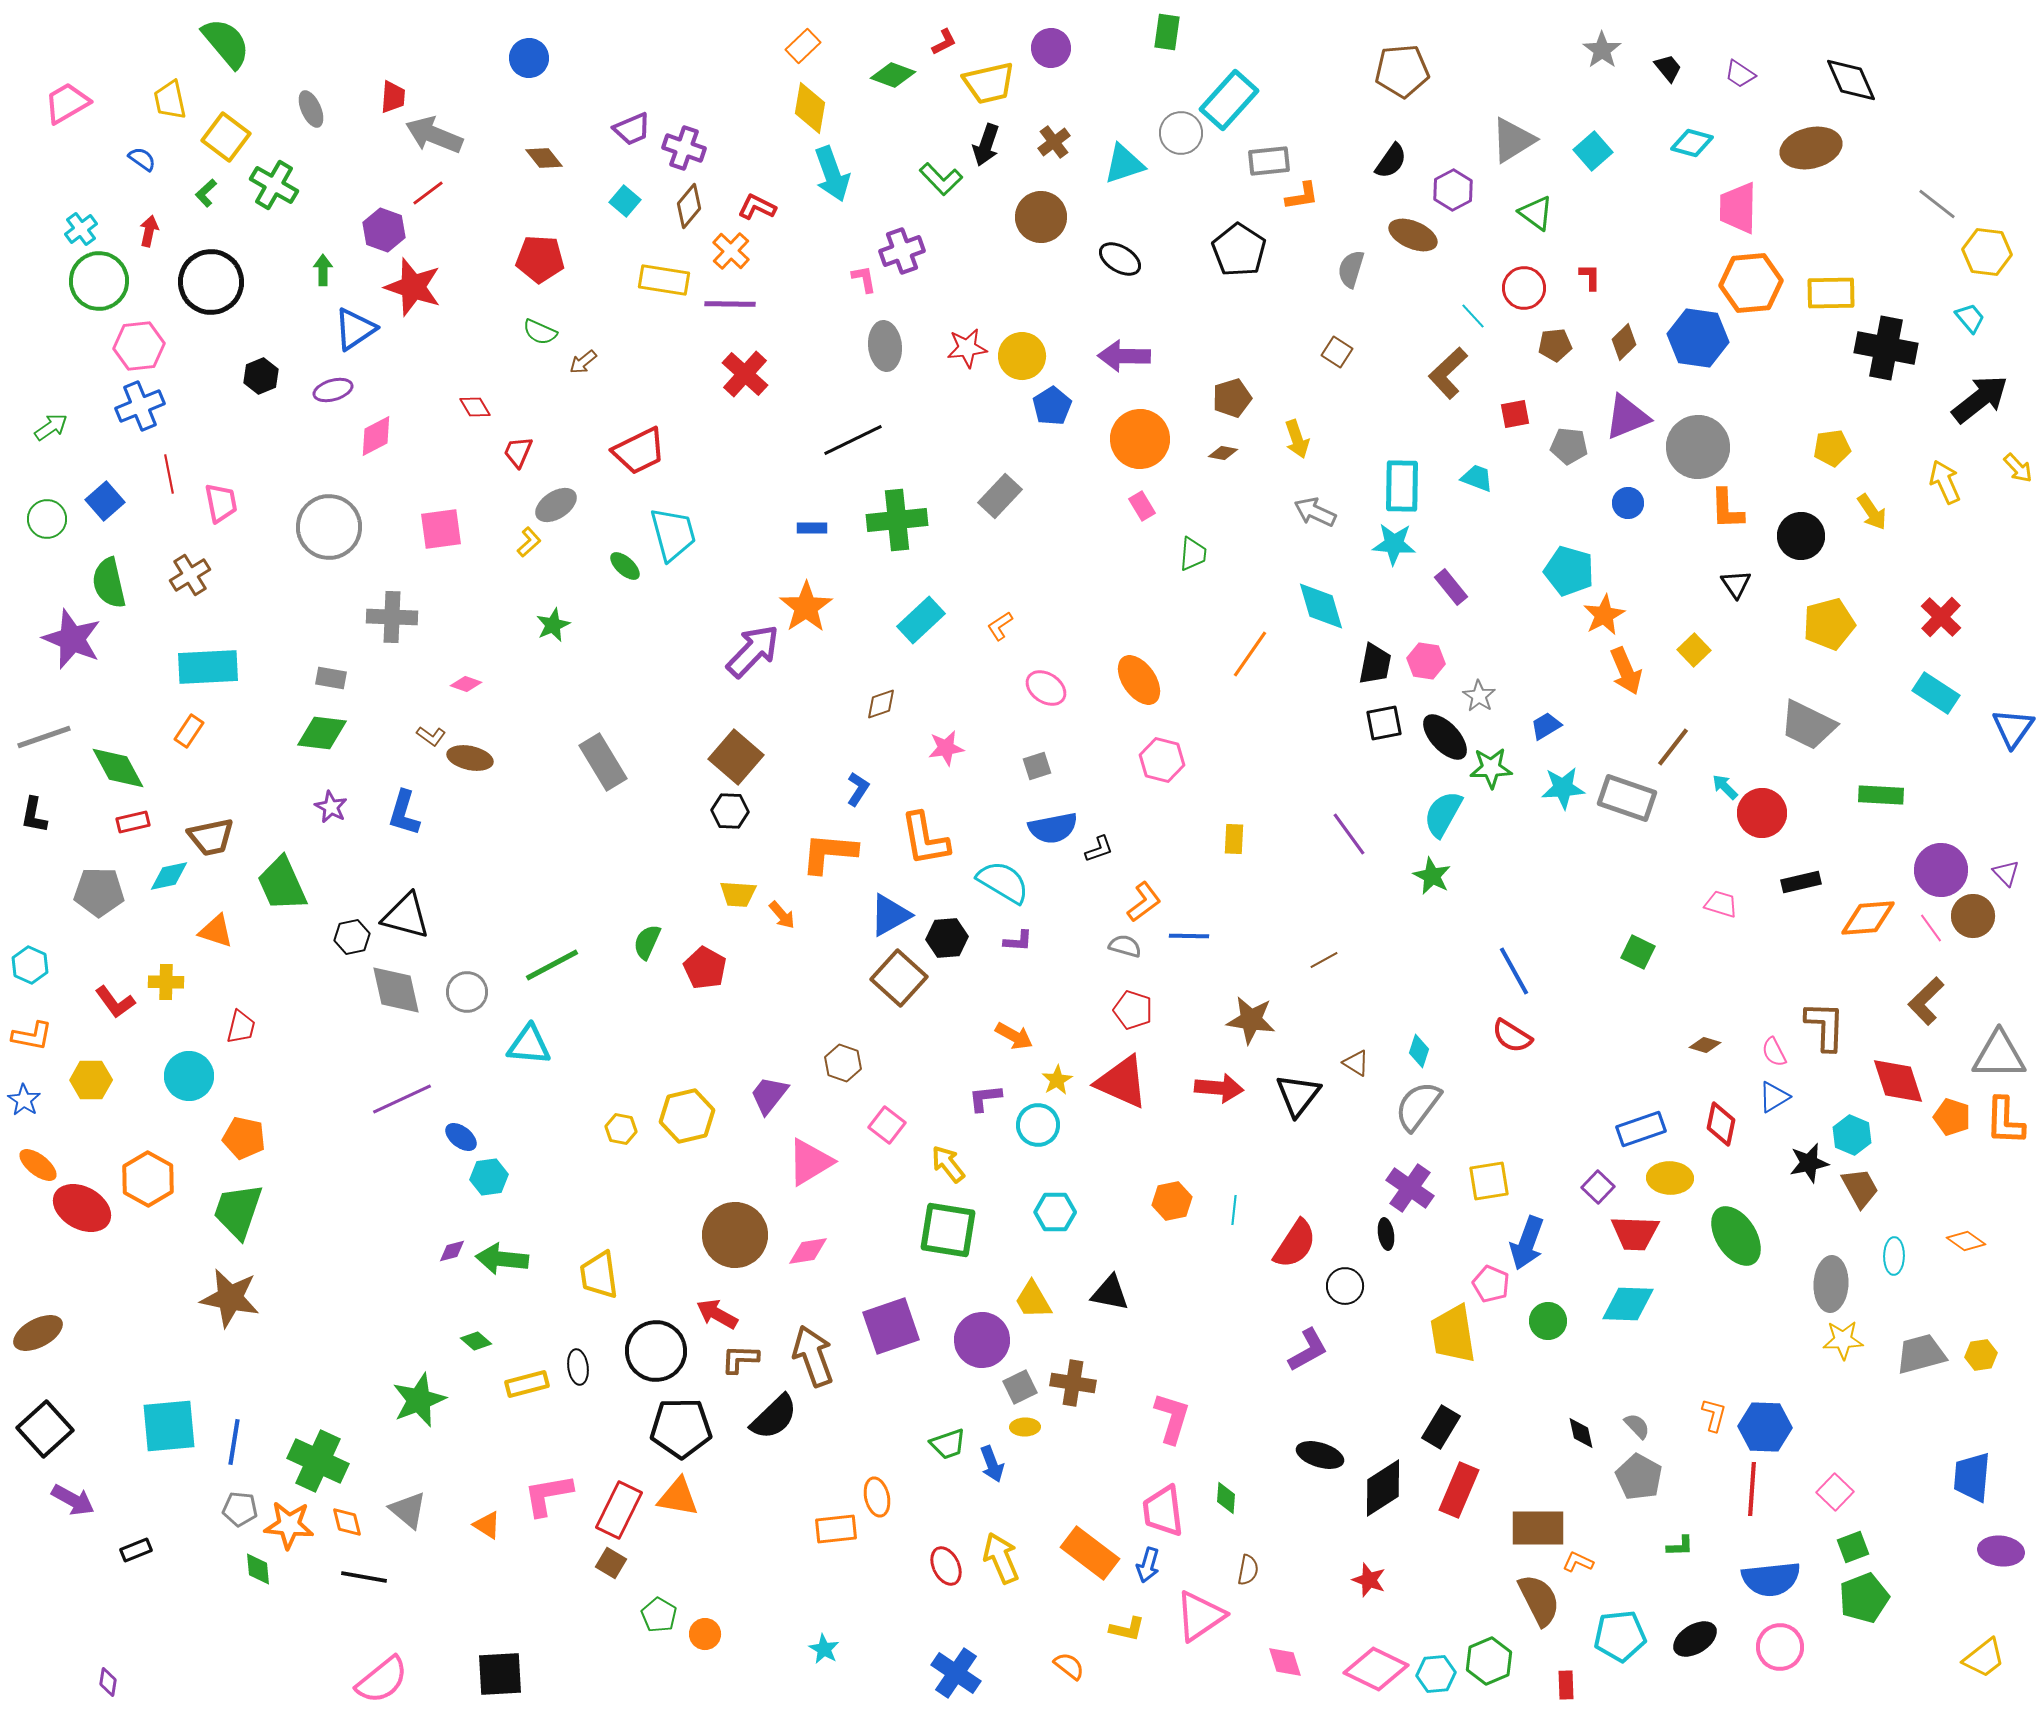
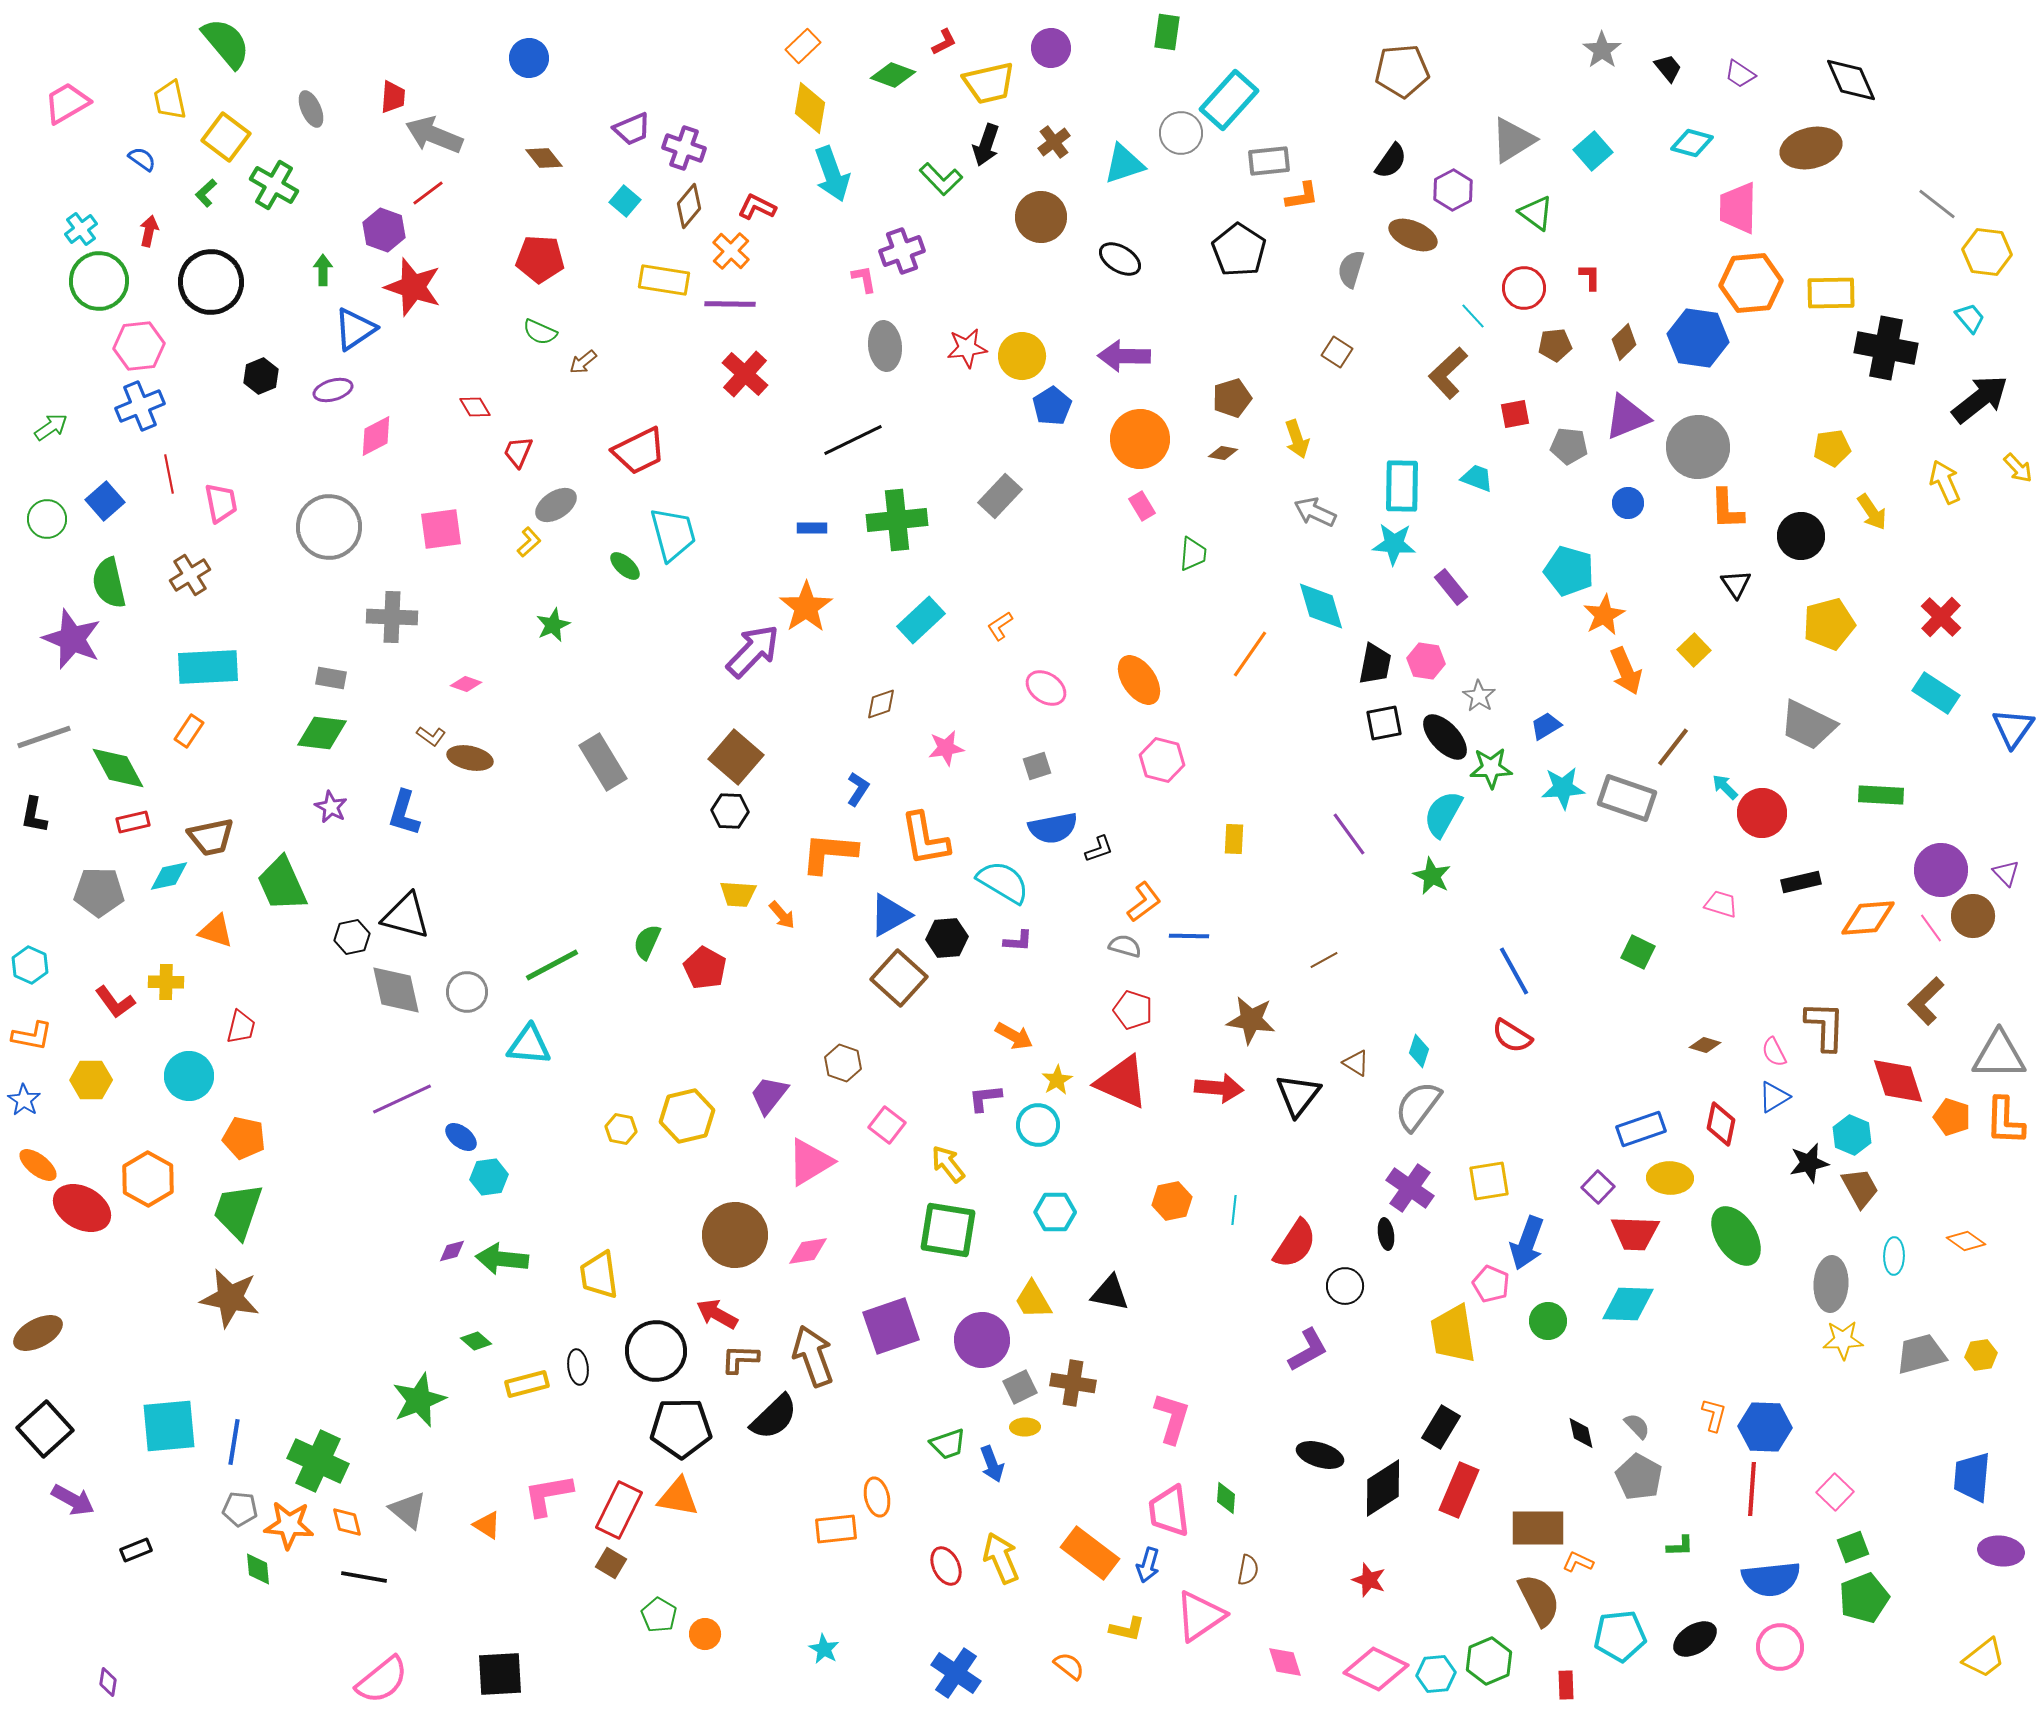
pink trapezoid at (1163, 1511): moved 6 px right
